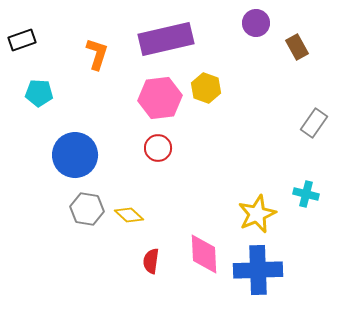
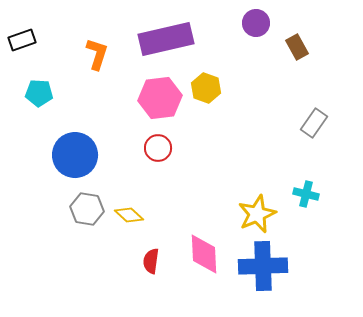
blue cross: moved 5 px right, 4 px up
